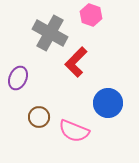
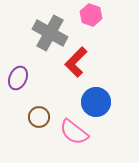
blue circle: moved 12 px left, 1 px up
pink semicircle: moved 1 px down; rotated 16 degrees clockwise
